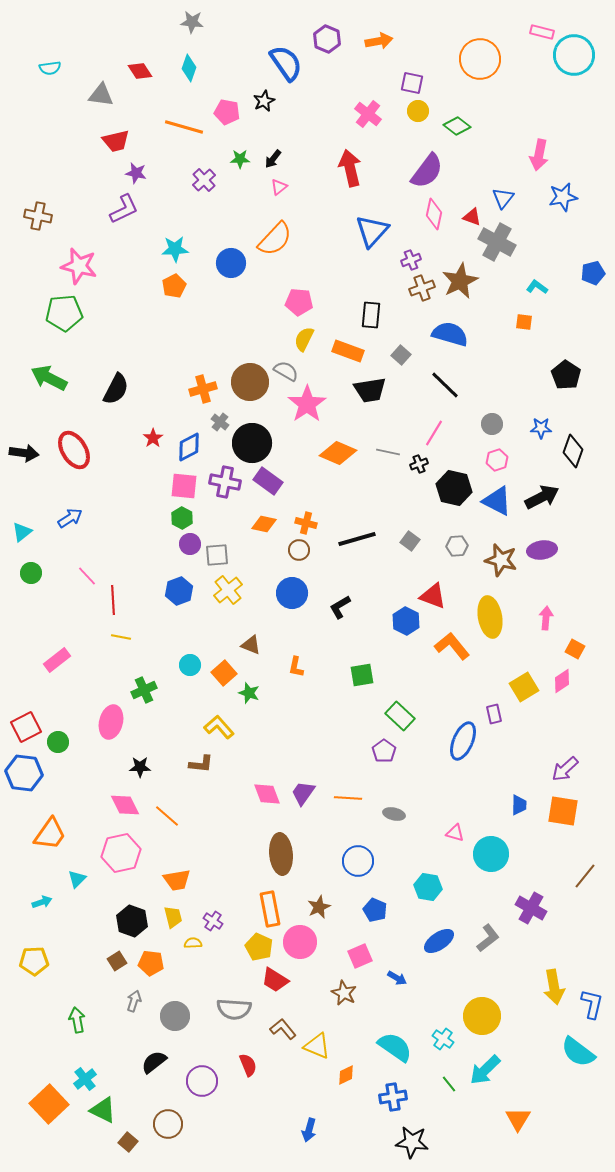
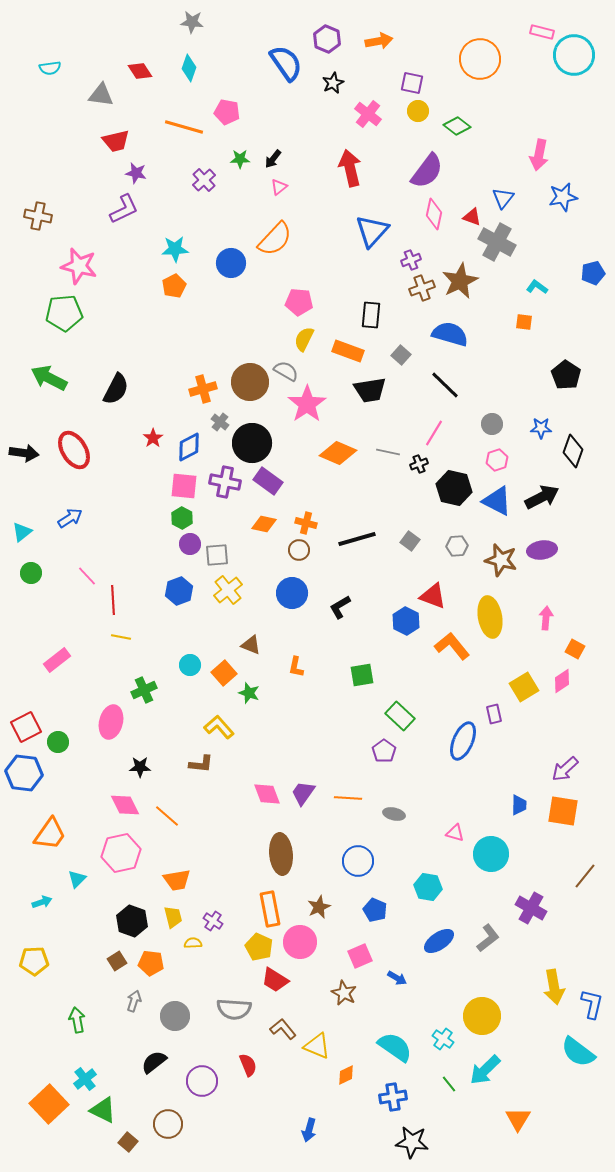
black star at (264, 101): moved 69 px right, 18 px up
